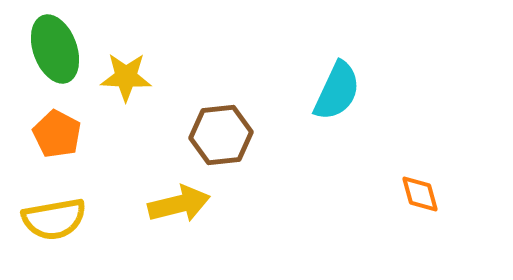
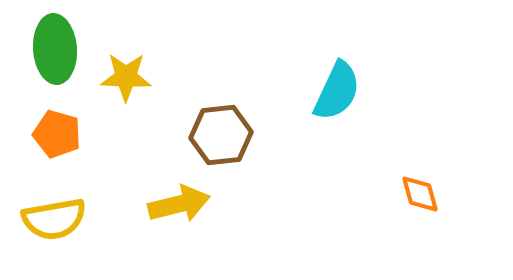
green ellipse: rotated 16 degrees clockwise
orange pentagon: rotated 12 degrees counterclockwise
